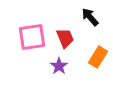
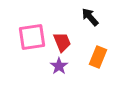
red trapezoid: moved 3 px left, 4 px down
orange rectangle: rotated 10 degrees counterclockwise
